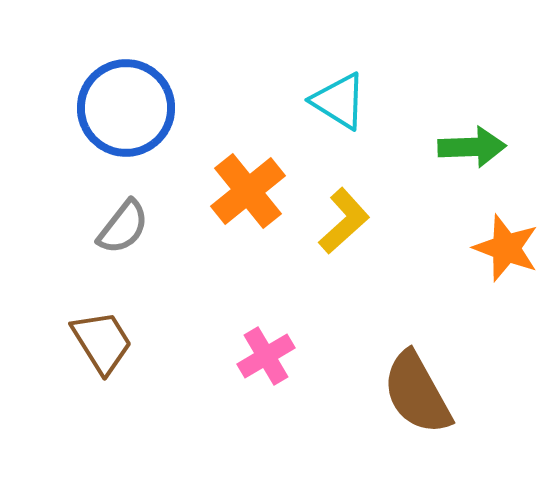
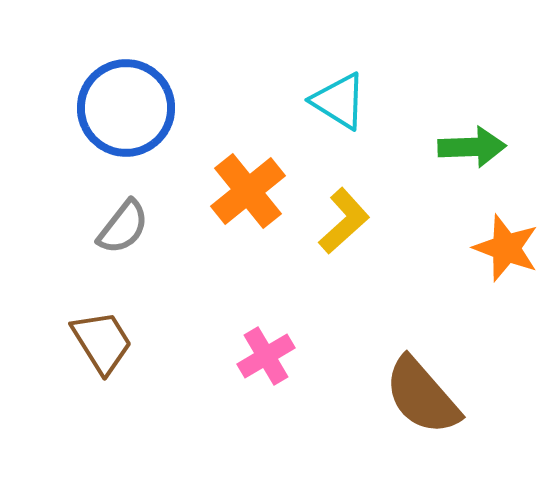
brown semicircle: moved 5 px right, 3 px down; rotated 12 degrees counterclockwise
